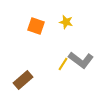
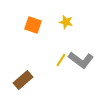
orange square: moved 3 px left, 1 px up
yellow line: moved 2 px left, 4 px up
